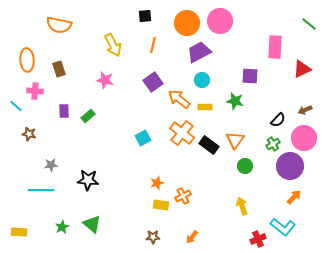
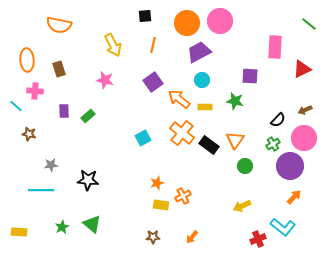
yellow arrow at (242, 206): rotated 96 degrees counterclockwise
